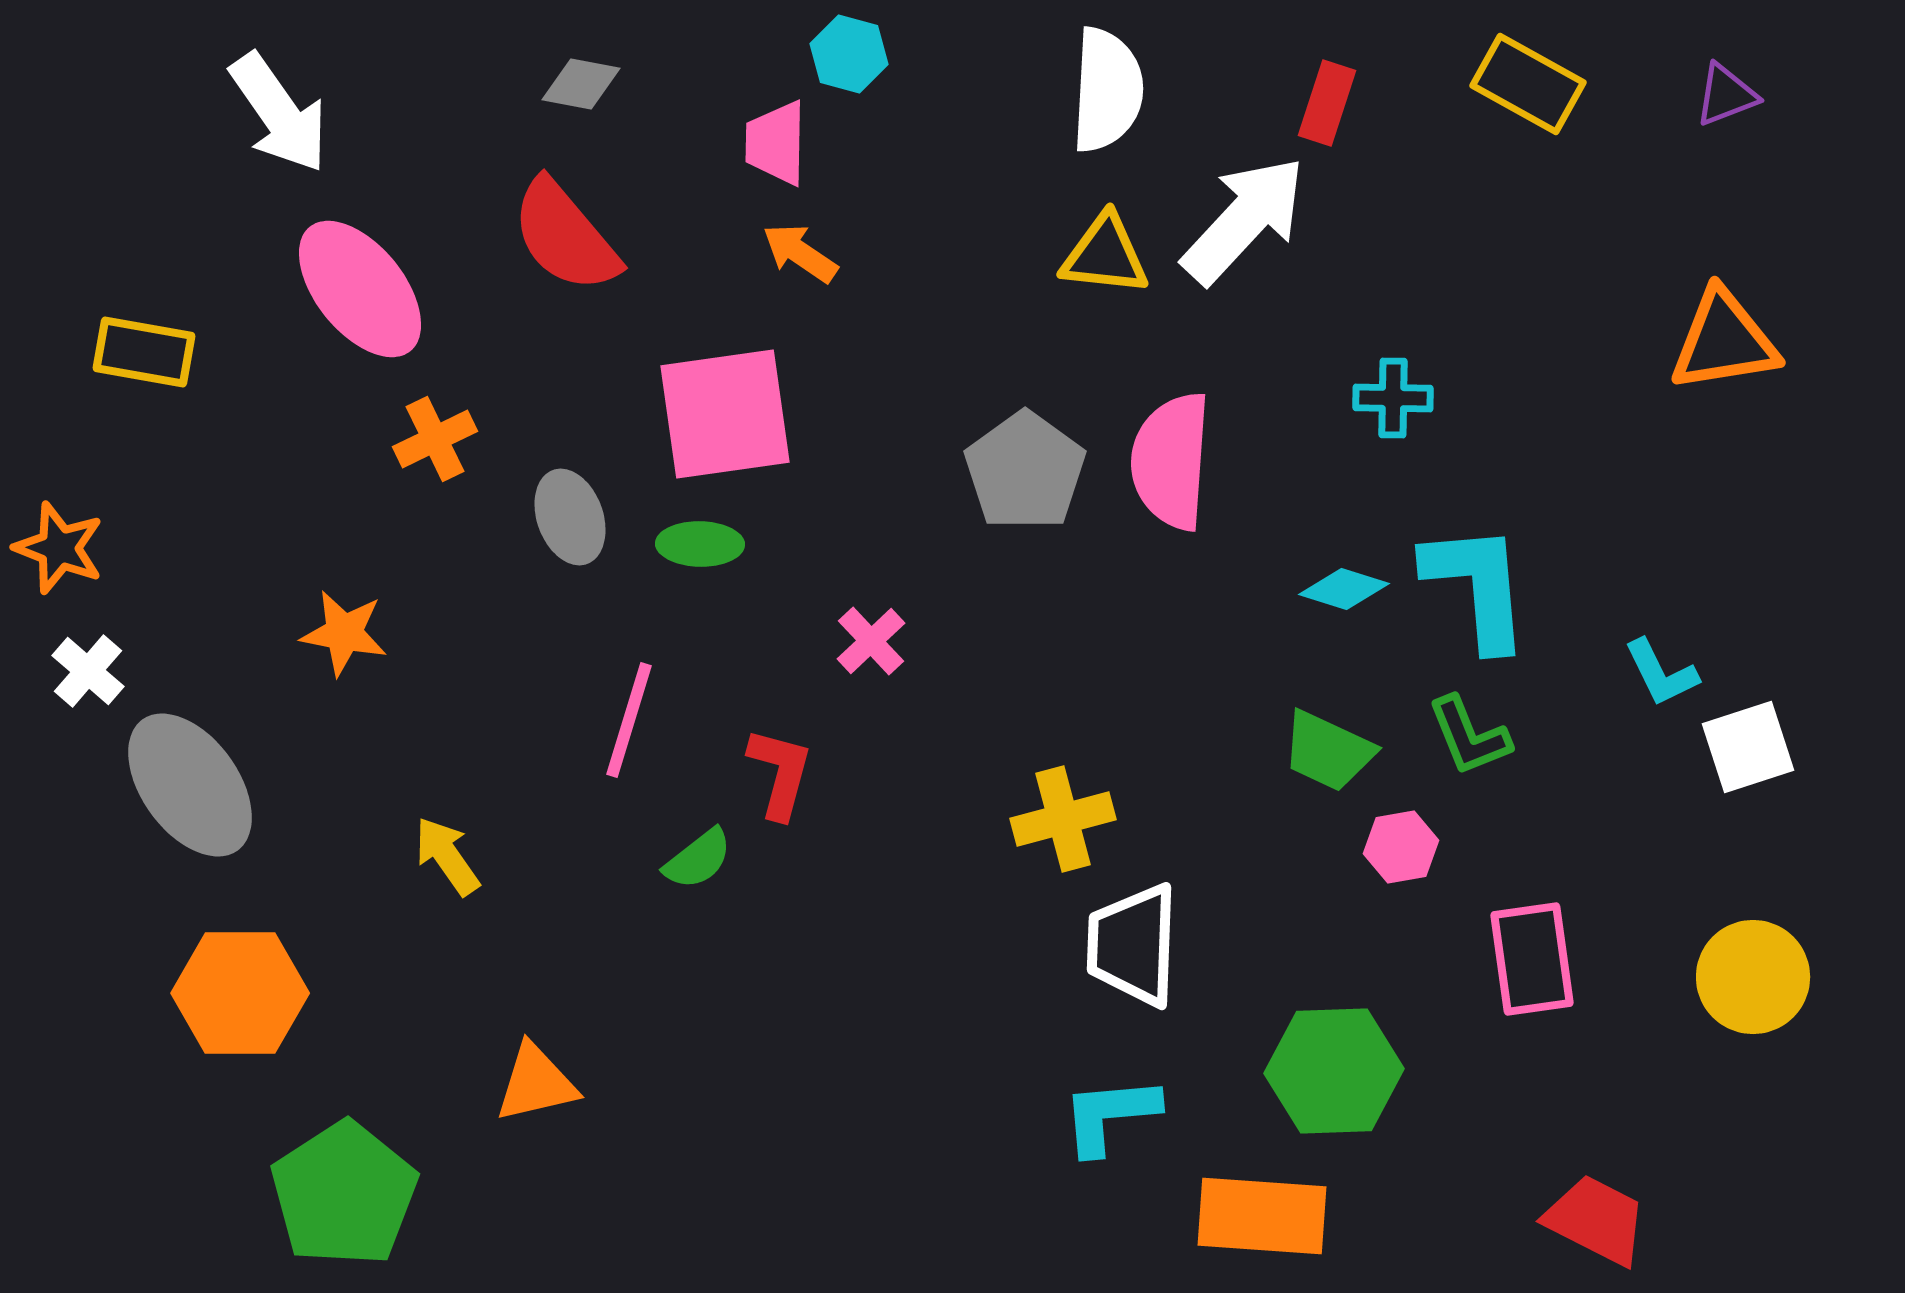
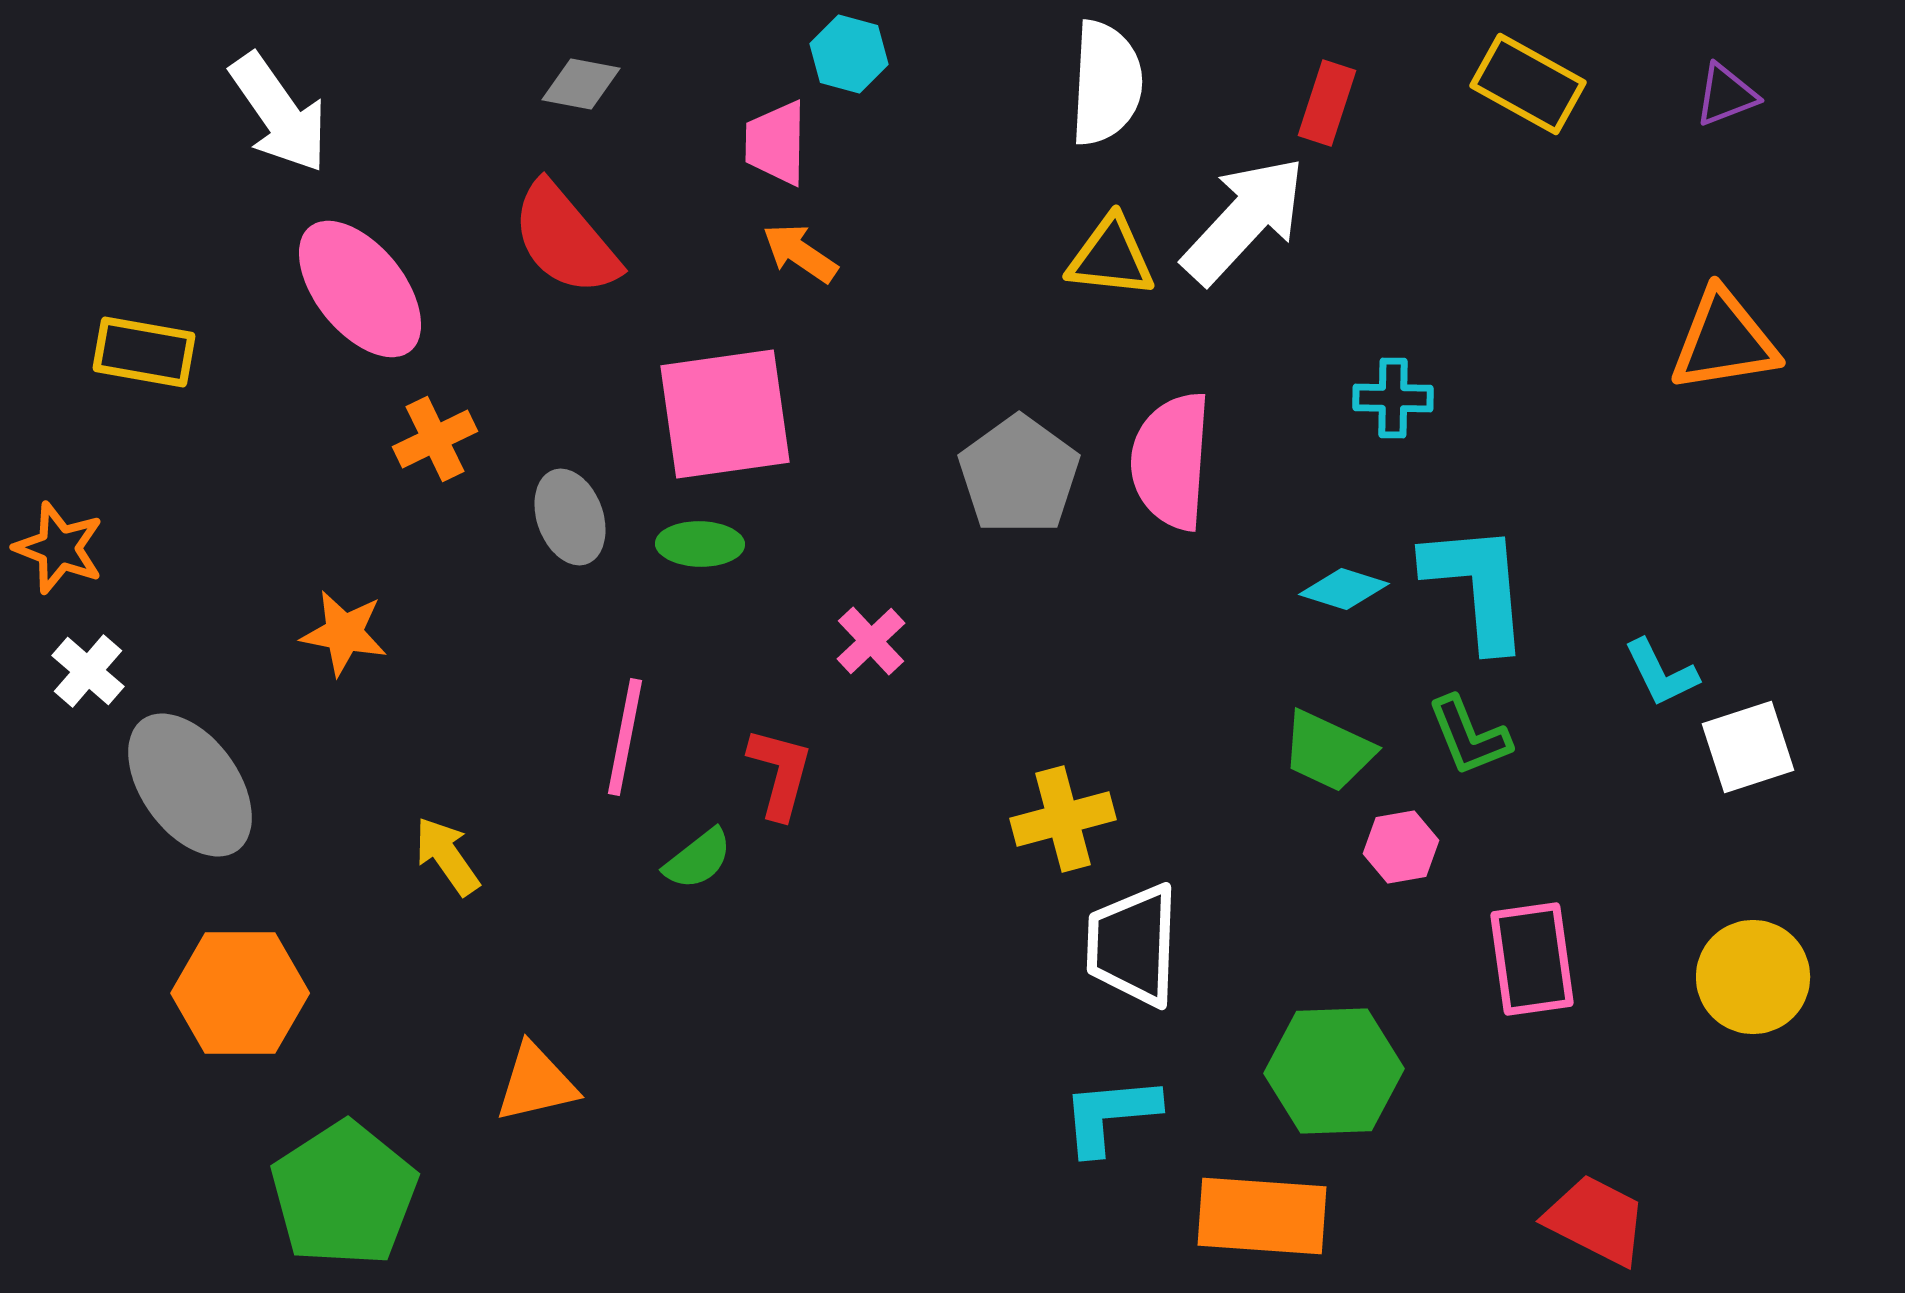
white semicircle at (1107, 90): moved 1 px left, 7 px up
red semicircle at (565, 236): moved 3 px down
yellow triangle at (1105, 255): moved 6 px right, 2 px down
gray pentagon at (1025, 471): moved 6 px left, 4 px down
pink line at (629, 720): moved 4 px left, 17 px down; rotated 6 degrees counterclockwise
